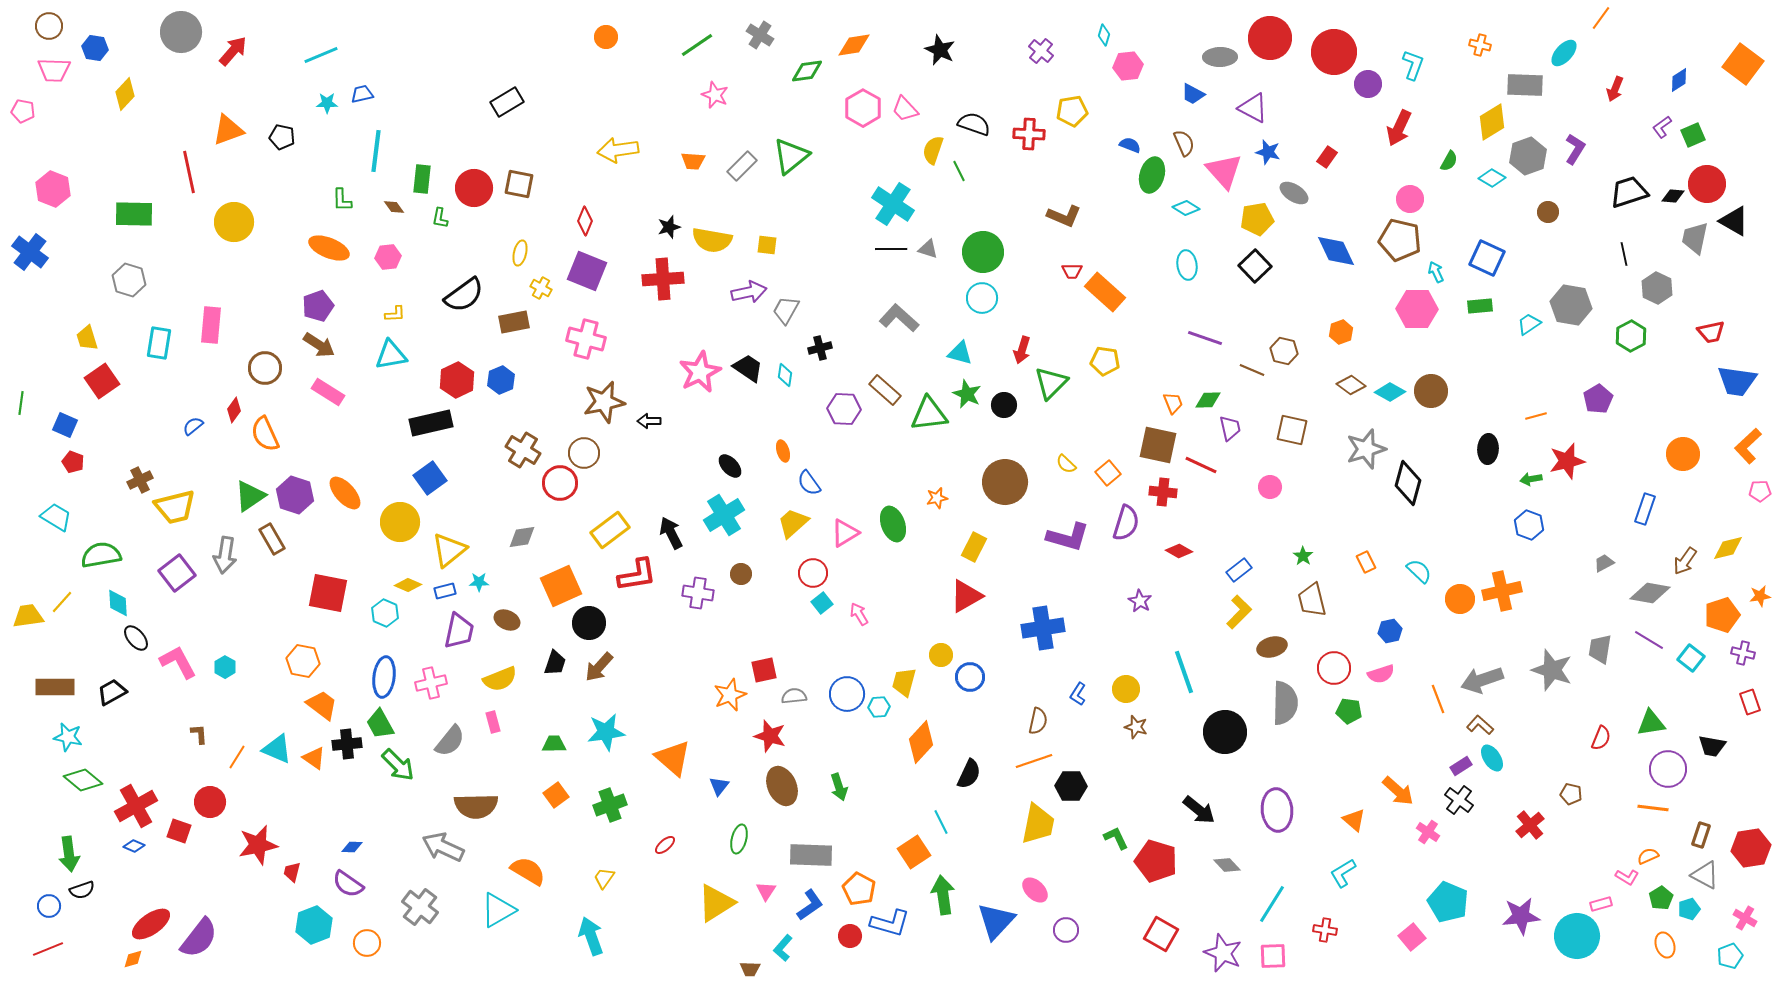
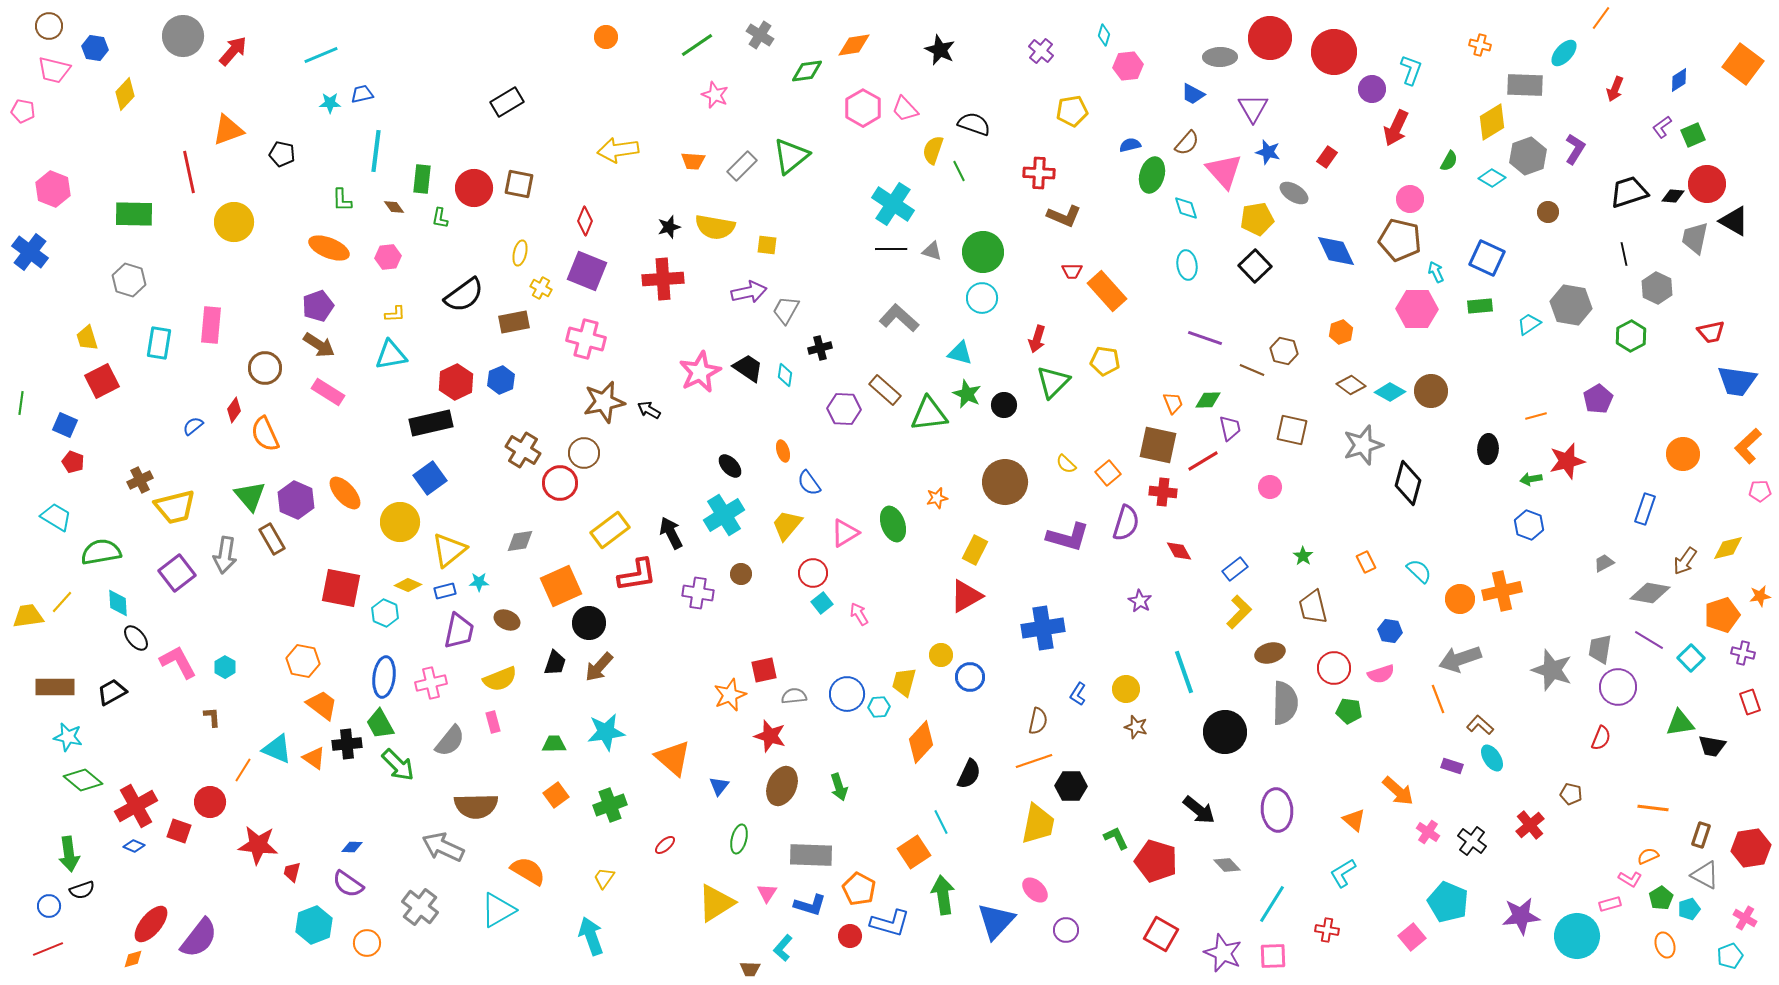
gray circle at (181, 32): moved 2 px right, 4 px down
cyan L-shape at (1413, 65): moved 2 px left, 5 px down
pink trapezoid at (54, 70): rotated 12 degrees clockwise
purple circle at (1368, 84): moved 4 px right, 5 px down
cyan star at (327, 103): moved 3 px right
purple triangle at (1253, 108): rotated 32 degrees clockwise
red arrow at (1399, 128): moved 3 px left
red cross at (1029, 134): moved 10 px right, 39 px down
black pentagon at (282, 137): moved 17 px down
brown semicircle at (1184, 143): moved 3 px right; rotated 64 degrees clockwise
blue semicircle at (1130, 145): rotated 35 degrees counterclockwise
cyan diamond at (1186, 208): rotated 40 degrees clockwise
yellow semicircle at (712, 240): moved 3 px right, 13 px up
gray triangle at (928, 249): moved 4 px right, 2 px down
orange rectangle at (1105, 292): moved 2 px right, 1 px up; rotated 6 degrees clockwise
red arrow at (1022, 350): moved 15 px right, 11 px up
red hexagon at (457, 380): moved 1 px left, 2 px down
red square at (102, 381): rotated 8 degrees clockwise
green triangle at (1051, 383): moved 2 px right, 1 px up
black arrow at (649, 421): moved 11 px up; rotated 30 degrees clockwise
gray star at (1366, 449): moved 3 px left, 4 px up
red line at (1201, 465): moved 2 px right, 4 px up; rotated 56 degrees counterclockwise
purple hexagon at (295, 495): moved 1 px right, 5 px down; rotated 6 degrees clockwise
green triangle at (250, 496): rotated 36 degrees counterclockwise
yellow trapezoid at (793, 523): moved 6 px left, 2 px down; rotated 8 degrees counterclockwise
gray diamond at (522, 537): moved 2 px left, 4 px down
yellow rectangle at (974, 547): moved 1 px right, 3 px down
red diamond at (1179, 551): rotated 32 degrees clockwise
green semicircle at (101, 555): moved 3 px up
blue rectangle at (1239, 570): moved 4 px left, 1 px up
red square at (328, 593): moved 13 px right, 5 px up
brown trapezoid at (1312, 600): moved 1 px right, 7 px down
blue hexagon at (1390, 631): rotated 20 degrees clockwise
brown ellipse at (1272, 647): moved 2 px left, 6 px down
cyan square at (1691, 658): rotated 8 degrees clockwise
gray arrow at (1482, 680): moved 22 px left, 21 px up
green triangle at (1651, 723): moved 29 px right
brown L-shape at (199, 734): moved 13 px right, 17 px up
orange line at (237, 757): moved 6 px right, 13 px down
purple rectangle at (1461, 766): moved 9 px left; rotated 50 degrees clockwise
purple circle at (1668, 769): moved 50 px left, 82 px up
brown ellipse at (782, 786): rotated 48 degrees clockwise
black cross at (1459, 800): moved 13 px right, 41 px down
red star at (258, 845): rotated 18 degrees clockwise
pink L-shape at (1627, 877): moved 3 px right, 2 px down
pink triangle at (766, 891): moved 1 px right, 2 px down
pink rectangle at (1601, 904): moved 9 px right
blue L-shape at (810, 905): rotated 52 degrees clockwise
red ellipse at (151, 924): rotated 15 degrees counterclockwise
red cross at (1325, 930): moved 2 px right
